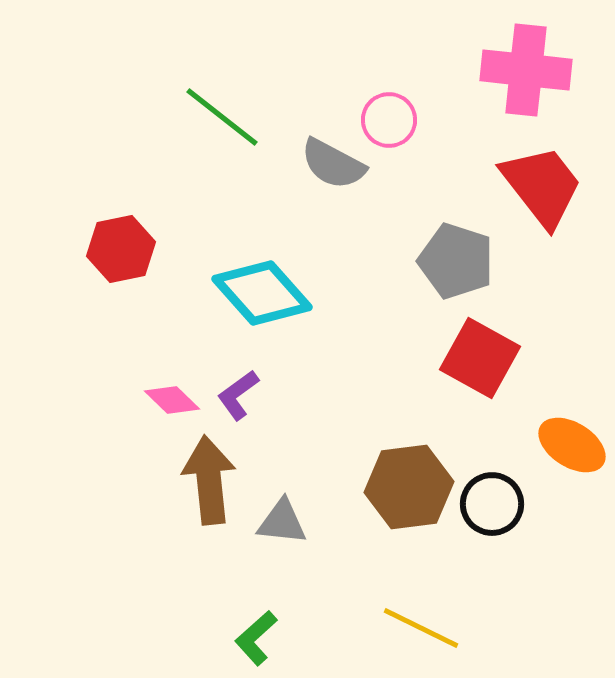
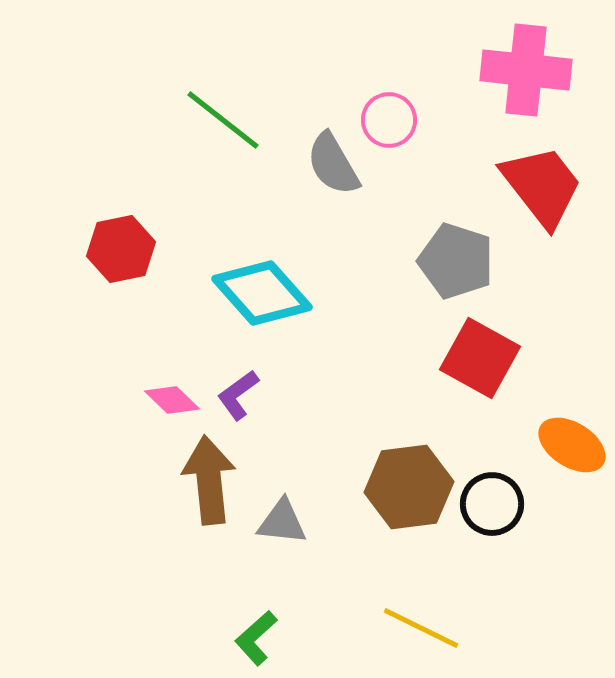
green line: moved 1 px right, 3 px down
gray semicircle: rotated 32 degrees clockwise
